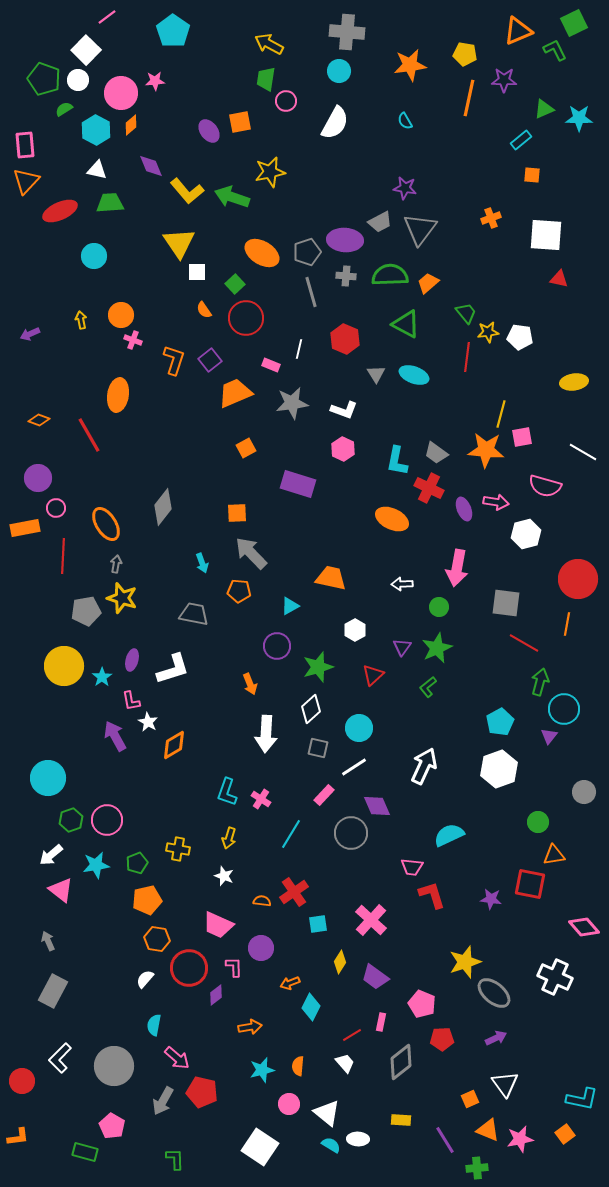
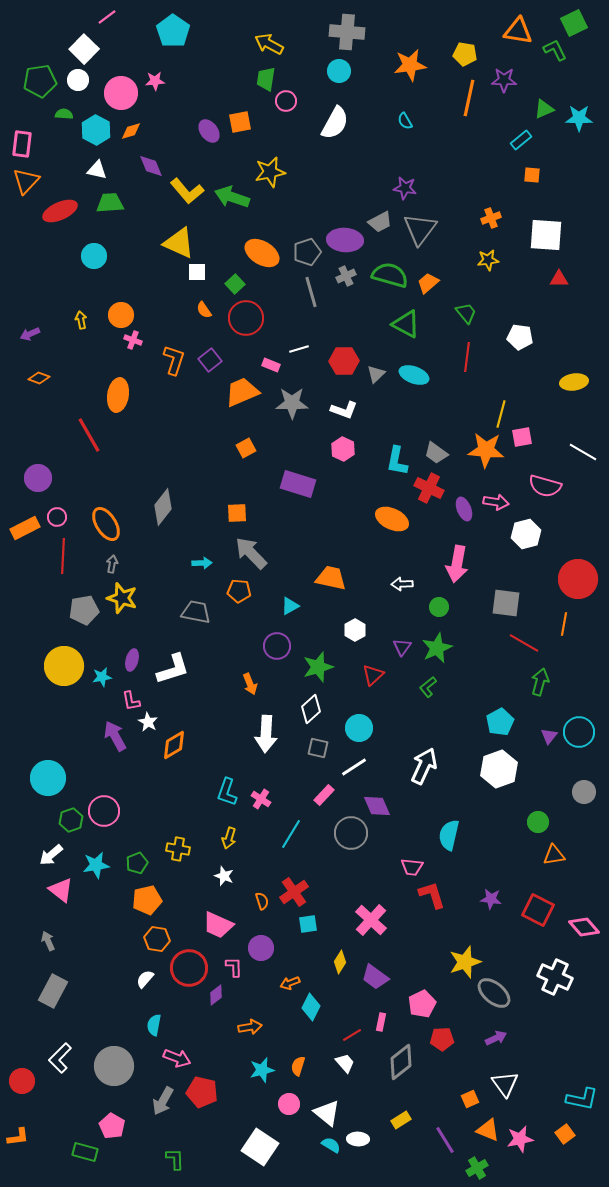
orange triangle at (518, 31): rotated 32 degrees clockwise
white square at (86, 50): moved 2 px left, 1 px up
green pentagon at (44, 79): moved 4 px left, 2 px down; rotated 28 degrees counterclockwise
green semicircle at (64, 109): moved 5 px down; rotated 36 degrees clockwise
orange diamond at (131, 125): moved 6 px down; rotated 25 degrees clockwise
pink rectangle at (25, 145): moved 3 px left, 1 px up; rotated 12 degrees clockwise
yellow triangle at (179, 243): rotated 32 degrees counterclockwise
green semicircle at (390, 275): rotated 18 degrees clockwise
gray cross at (346, 276): rotated 30 degrees counterclockwise
red triangle at (559, 279): rotated 12 degrees counterclockwise
yellow star at (488, 332): moved 72 px up
red hexagon at (345, 339): moved 1 px left, 22 px down; rotated 24 degrees counterclockwise
white line at (299, 349): rotated 60 degrees clockwise
gray triangle at (376, 374): rotated 18 degrees clockwise
orange trapezoid at (235, 393): moved 7 px right, 1 px up
gray star at (292, 403): rotated 8 degrees clockwise
orange diamond at (39, 420): moved 42 px up
pink circle at (56, 508): moved 1 px right, 9 px down
orange rectangle at (25, 528): rotated 16 degrees counterclockwise
cyan arrow at (202, 563): rotated 72 degrees counterclockwise
gray arrow at (116, 564): moved 4 px left
pink arrow at (457, 568): moved 4 px up
gray pentagon at (86, 611): moved 2 px left, 1 px up
gray trapezoid at (194, 614): moved 2 px right, 2 px up
orange line at (567, 624): moved 3 px left
cyan star at (102, 677): rotated 24 degrees clockwise
cyan circle at (564, 709): moved 15 px right, 23 px down
pink circle at (107, 820): moved 3 px left, 9 px up
cyan semicircle at (449, 835): rotated 52 degrees counterclockwise
red square at (530, 884): moved 8 px right, 26 px down; rotated 16 degrees clockwise
orange semicircle at (262, 901): rotated 66 degrees clockwise
cyan square at (318, 924): moved 10 px left
pink pentagon at (422, 1004): rotated 24 degrees clockwise
pink arrow at (177, 1058): rotated 20 degrees counterclockwise
orange semicircle at (298, 1066): rotated 12 degrees clockwise
yellow rectangle at (401, 1120): rotated 36 degrees counterclockwise
green cross at (477, 1168): rotated 25 degrees counterclockwise
